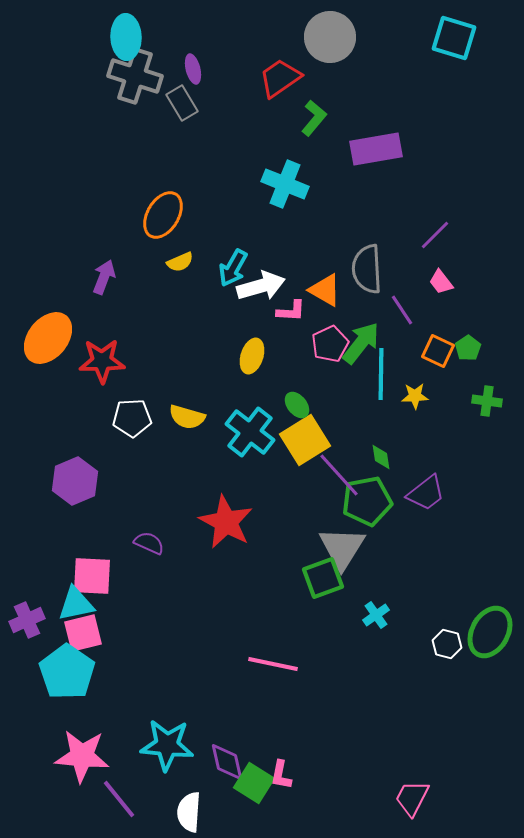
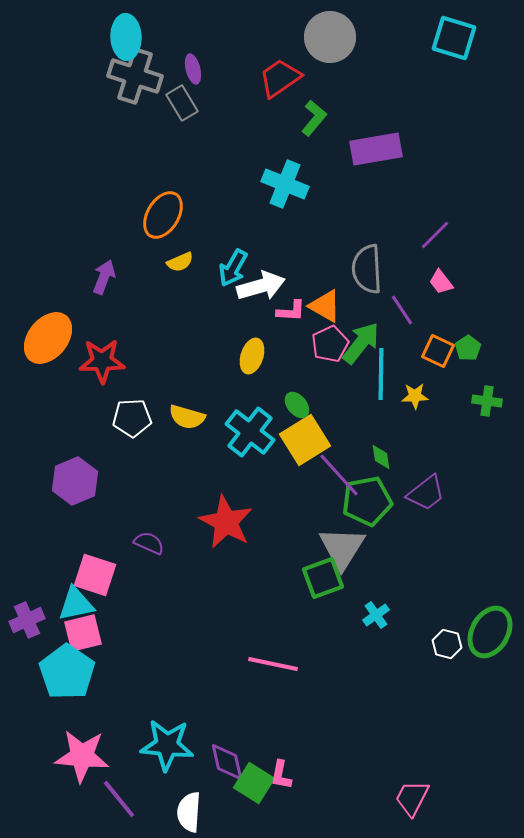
orange triangle at (325, 290): moved 16 px down
pink square at (92, 576): moved 3 px right, 1 px up; rotated 15 degrees clockwise
